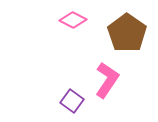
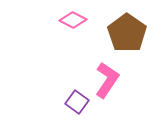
purple square: moved 5 px right, 1 px down
